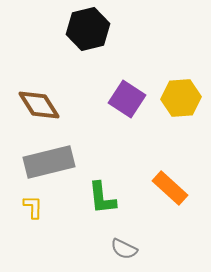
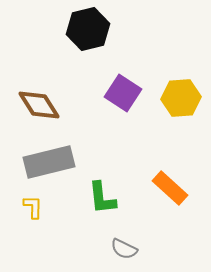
purple square: moved 4 px left, 6 px up
